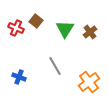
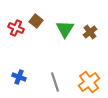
gray line: moved 16 px down; rotated 12 degrees clockwise
